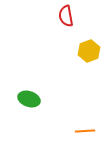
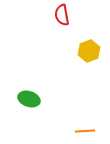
red semicircle: moved 4 px left, 1 px up
